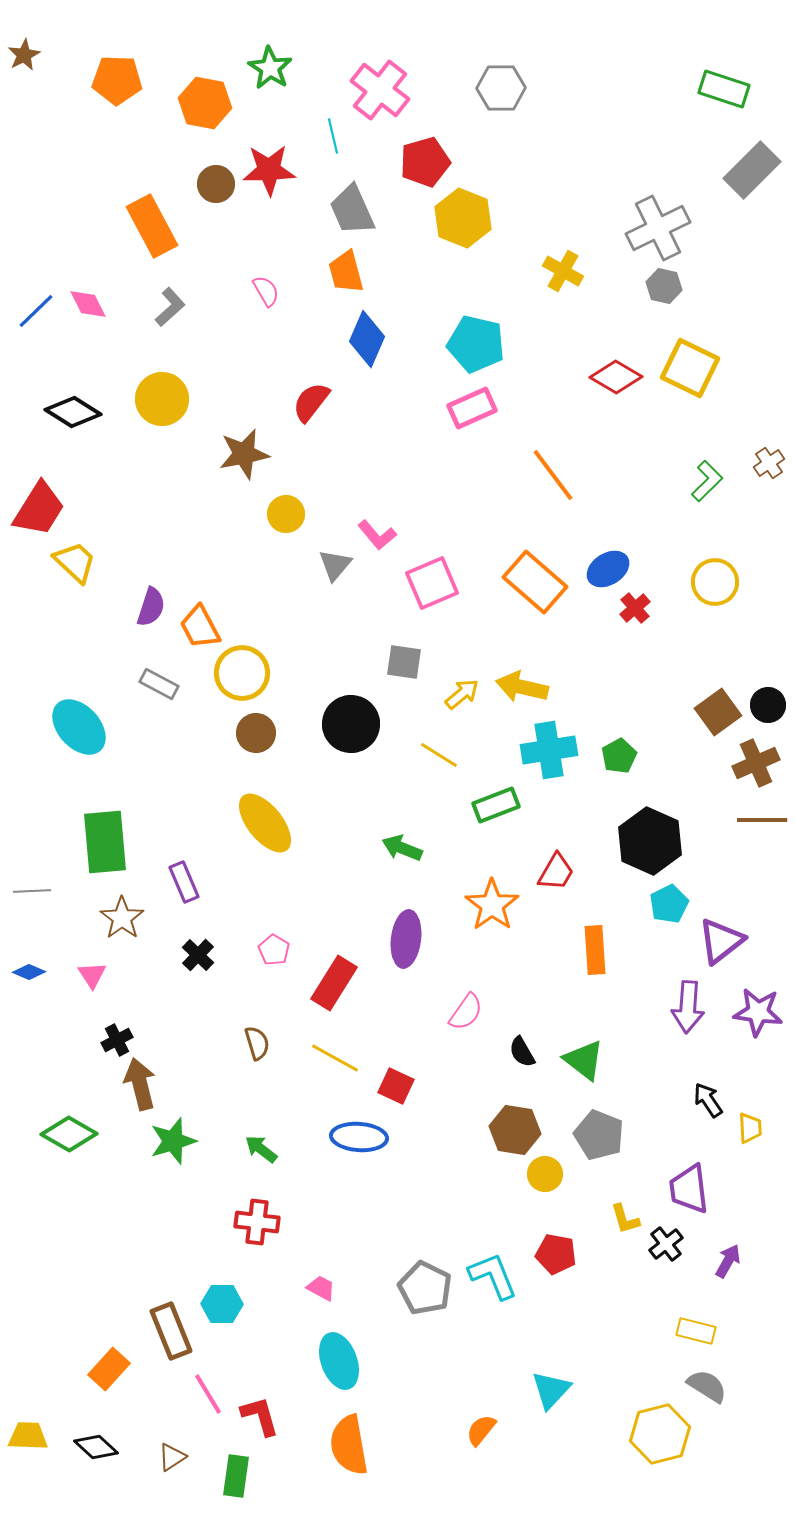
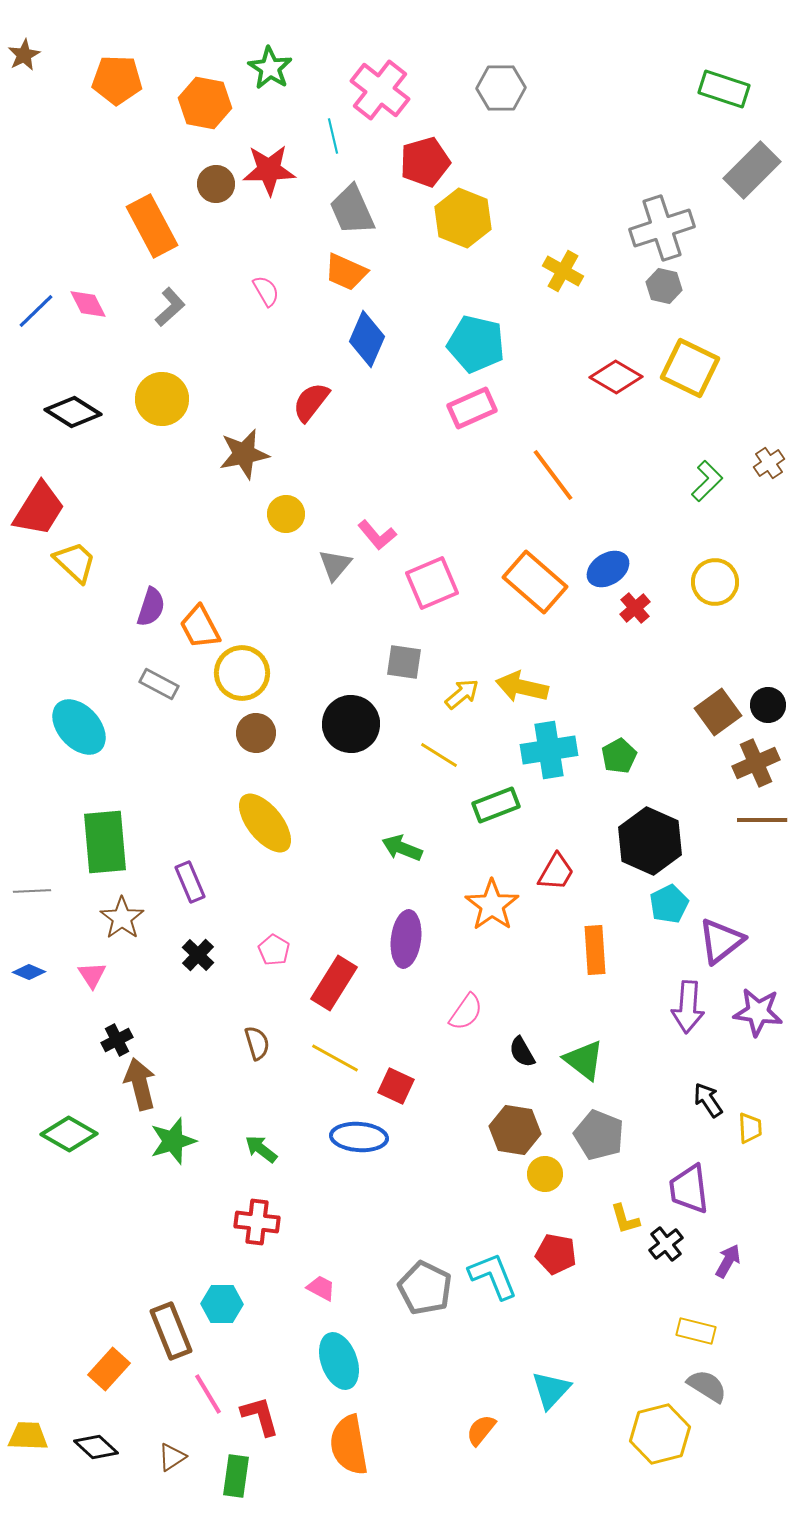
gray cross at (658, 228): moved 4 px right; rotated 8 degrees clockwise
orange trapezoid at (346, 272): rotated 51 degrees counterclockwise
purple rectangle at (184, 882): moved 6 px right
